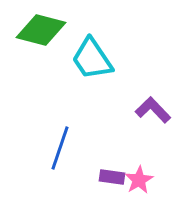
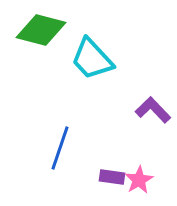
cyan trapezoid: rotated 9 degrees counterclockwise
